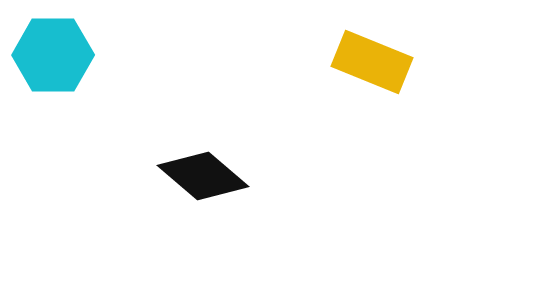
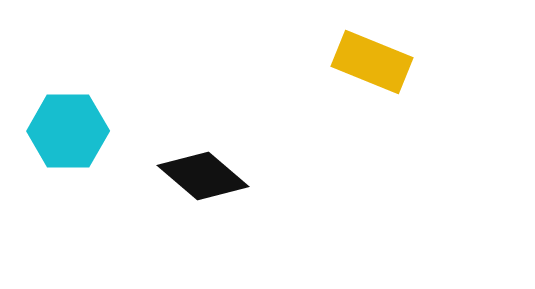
cyan hexagon: moved 15 px right, 76 px down
